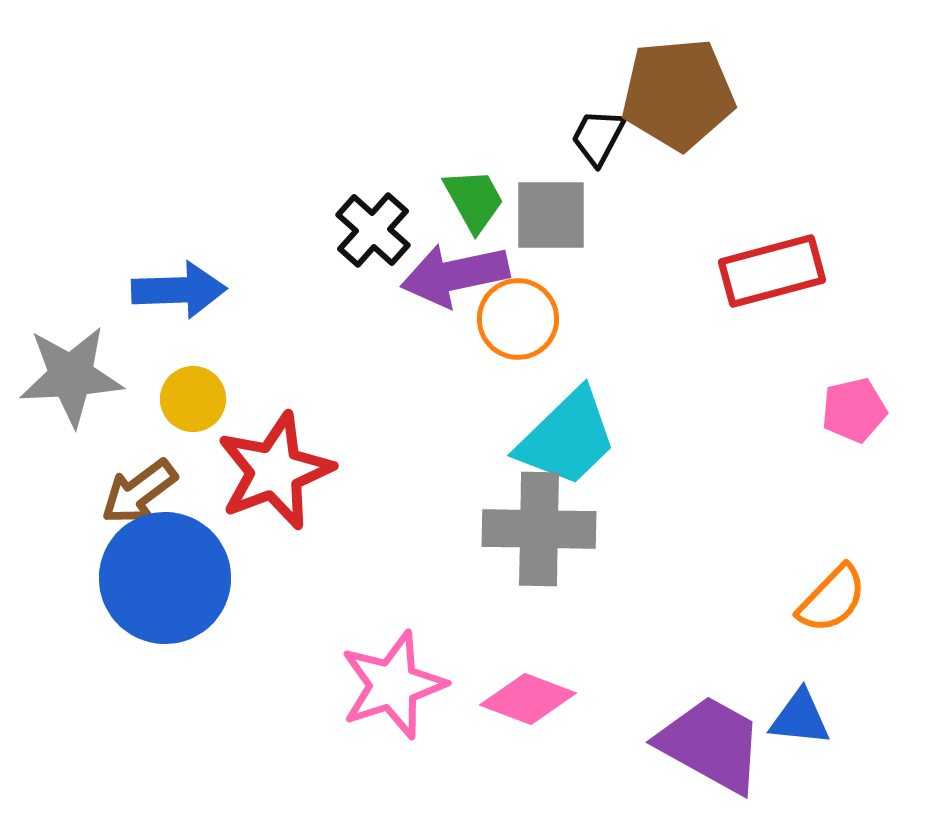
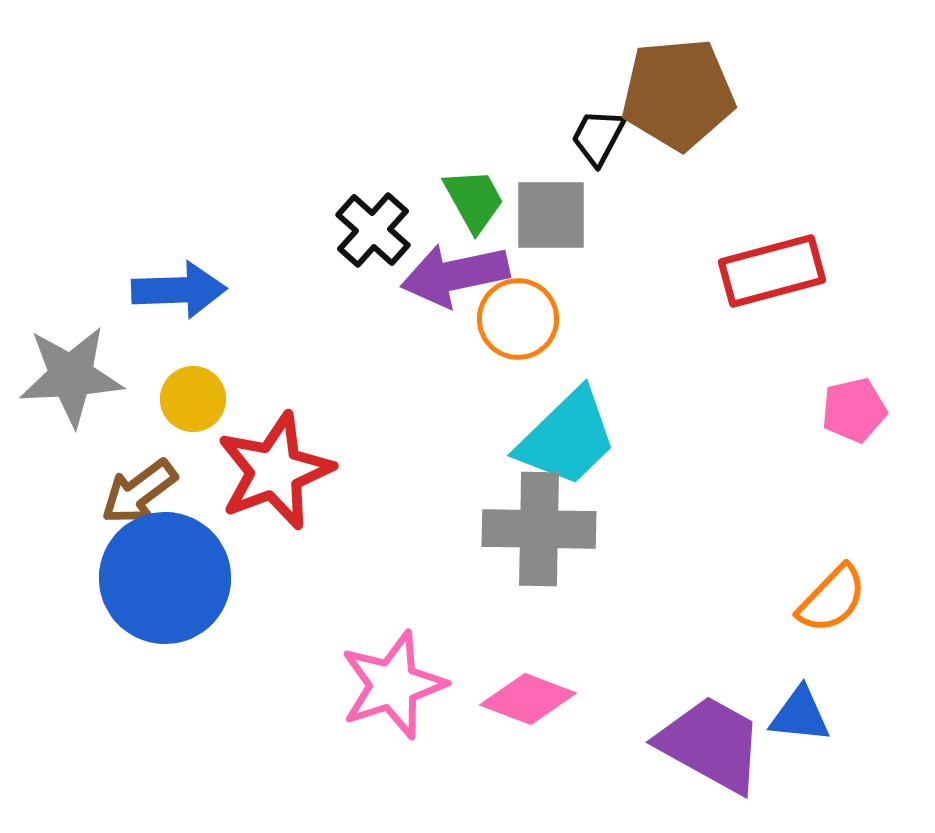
blue triangle: moved 3 px up
